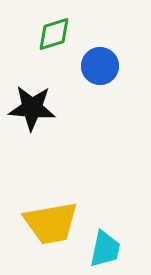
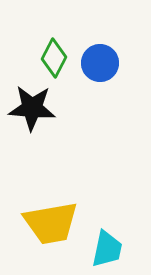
green diamond: moved 24 px down; rotated 45 degrees counterclockwise
blue circle: moved 3 px up
cyan trapezoid: moved 2 px right
